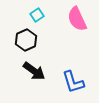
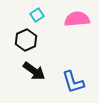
pink semicircle: rotated 110 degrees clockwise
